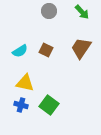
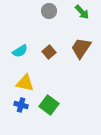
brown square: moved 3 px right, 2 px down; rotated 24 degrees clockwise
